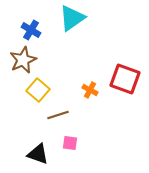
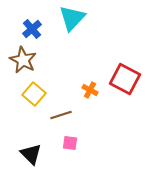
cyan triangle: rotated 12 degrees counterclockwise
blue cross: moved 1 px right, 1 px up; rotated 18 degrees clockwise
brown star: rotated 20 degrees counterclockwise
red square: rotated 8 degrees clockwise
yellow square: moved 4 px left, 4 px down
brown line: moved 3 px right
black triangle: moved 7 px left; rotated 25 degrees clockwise
